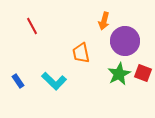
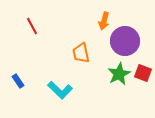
cyan L-shape: moved 6 px right, 9 px down
